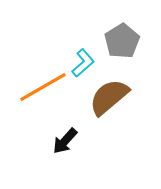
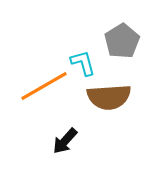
cyan L-shape: rotated 64 degrees counterclockwise
orange line: moved 1 px right, 1 px up
brown semicircle: rotated 144 degrees counterclockwise
